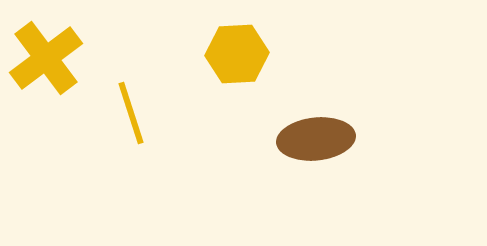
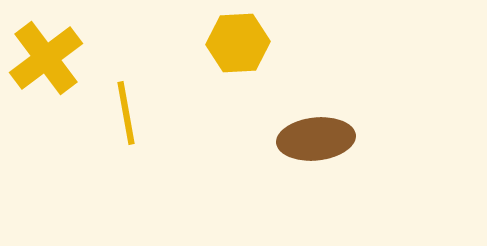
yellow hexagon: moved 1 px right, 11 px up
yellow line: moved 5 px left; rotated 8 degrees clockwise
